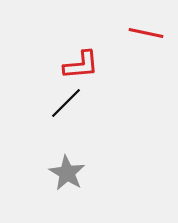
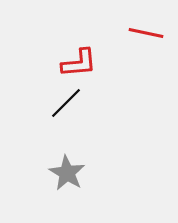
red L-shape: moved 2 px left, 2 px up
